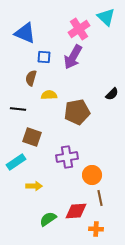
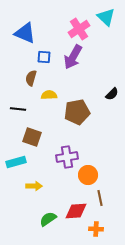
cyan rectangle: rotated 18 degrees clockwise
orange circle: moved 4 px left
